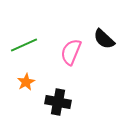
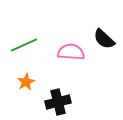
pink semicircle: rotated 72 degrees clockwise
black cross: rotated 25 degrees counterclockwise
